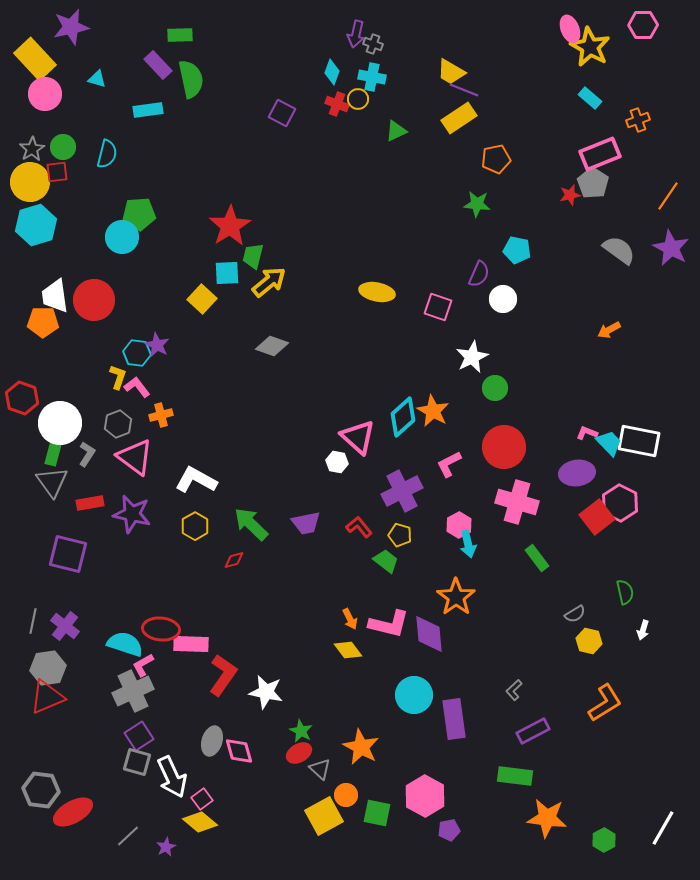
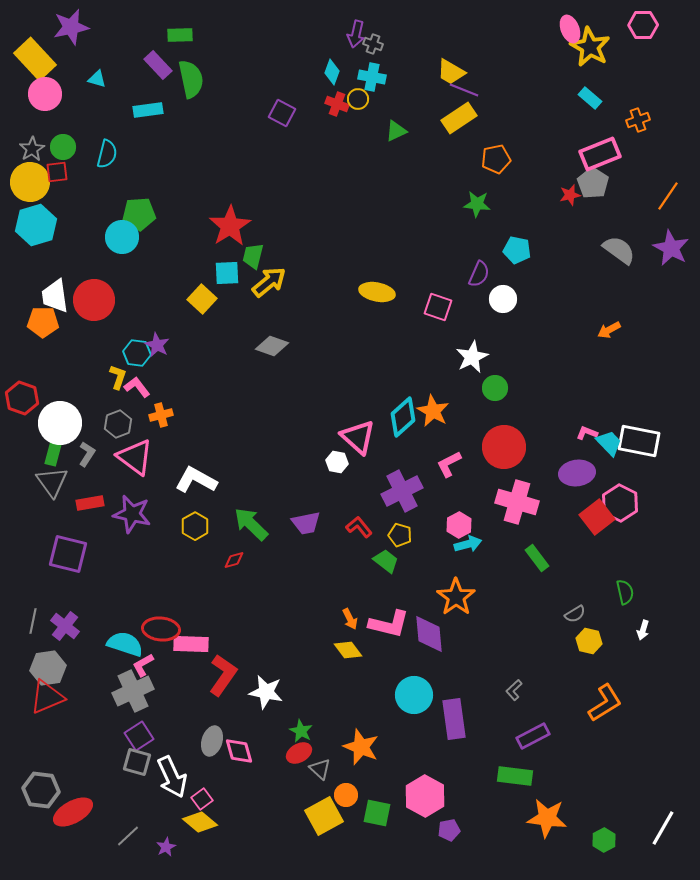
cyan arrow at (468, 544): rotated 92 degrees counterclockwise
purple rectangle at (533, 731): moved 5 px down
orange star at (361, 747): rotated 6 degrees counterclockwise
